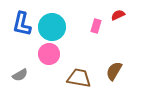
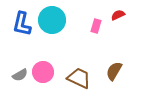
cyan circle: moved 7 px up
pink circle: moved 6 px left, 18 px down
brown trapezoid: rotated 15 degrees clockwise
